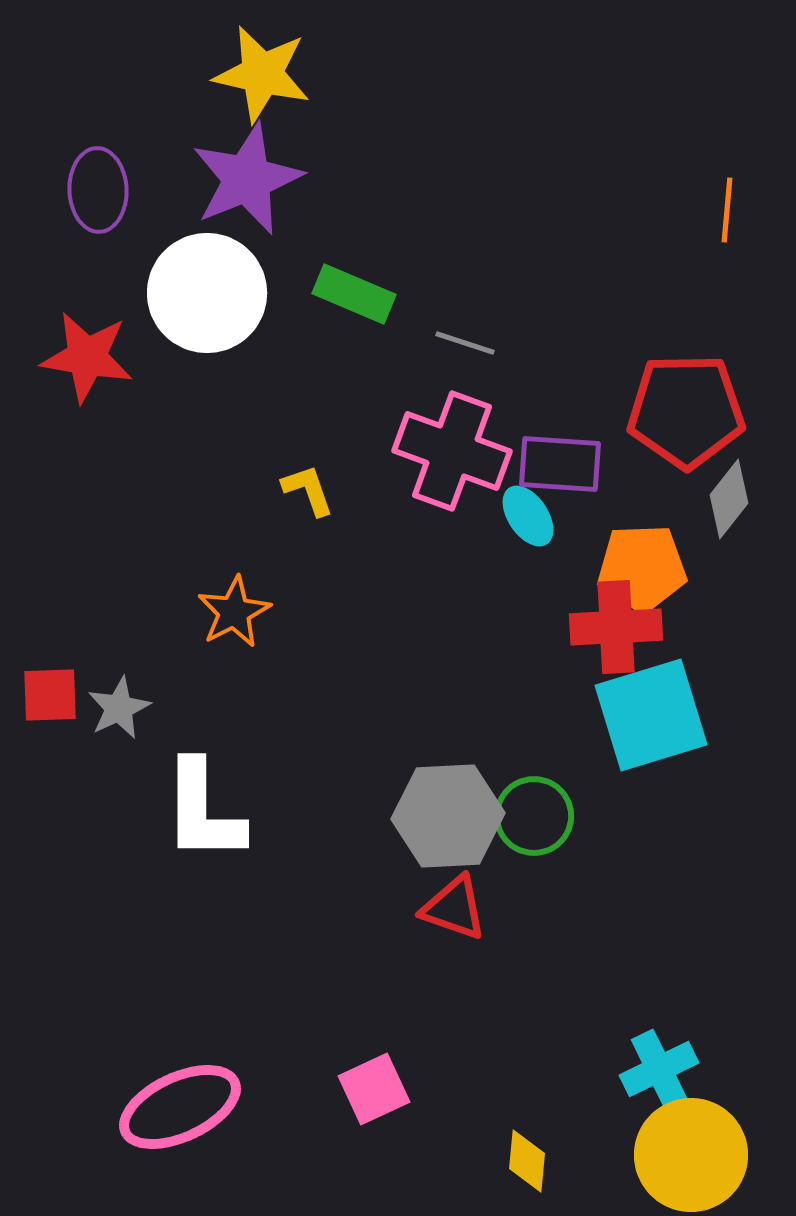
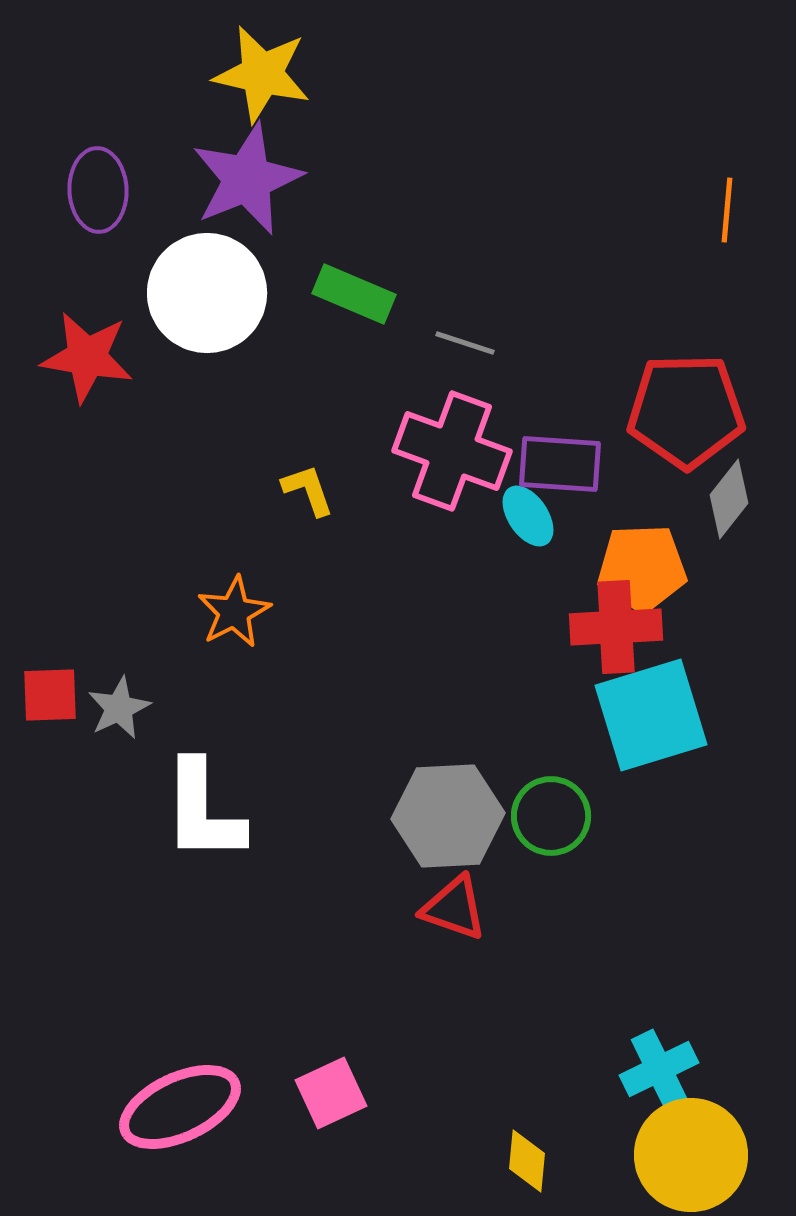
green circle: moved 17 px right
pink square: moved 43 px left, 4 px down
